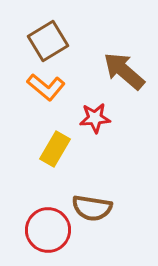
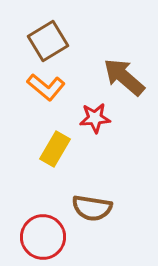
brown arrow: moved 6 px down
red circle: moved 5 px left, 7 px down
